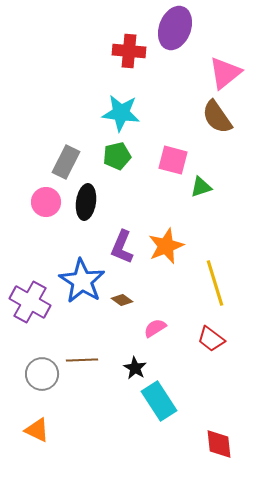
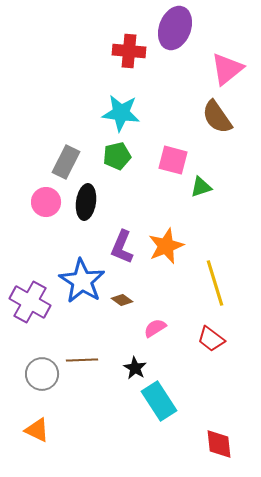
pink triangle: moved 2 px right, 4 px up
